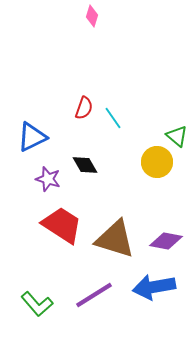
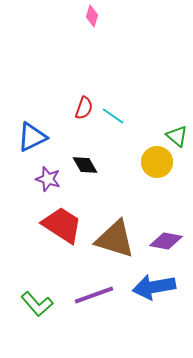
cyan line: moved 2 px up; rotated 20 degrees counterclockwise
purple line: rotated 12 degrees clockwise
